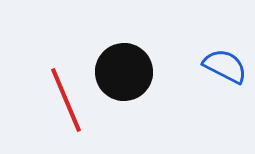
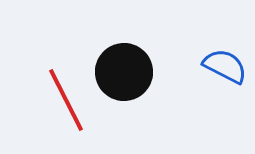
red line: rotated 4 degrees counterclockwise
